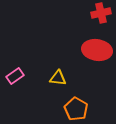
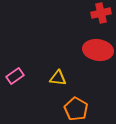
red ellipse: moved 1 px right
